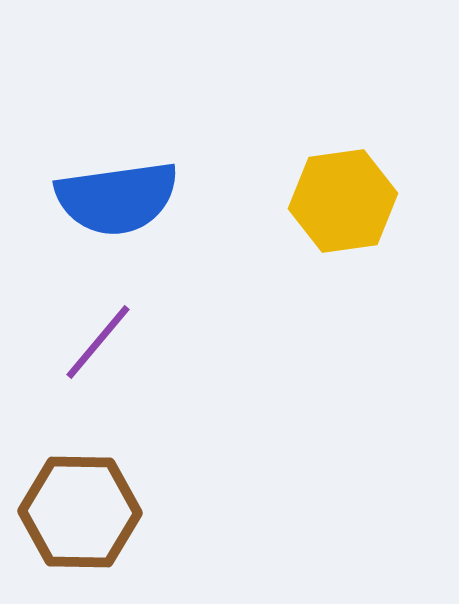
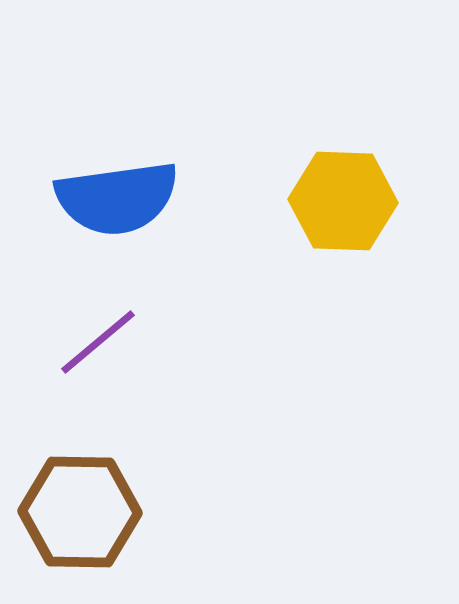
yellow hexagon: rotated 10 degrees clockwise
purple line: rotated 10 degrees clockwise
